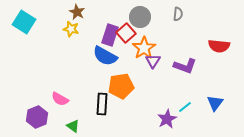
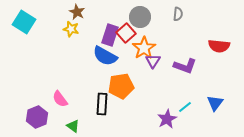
pink semicircle: rotated 24 degrees clockwise
